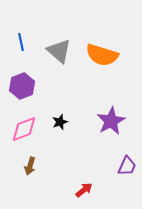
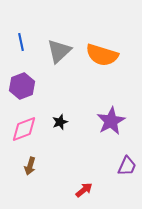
gray triangle: rotated 36 degrees clockwise
